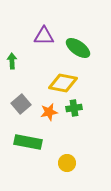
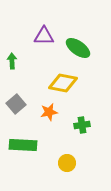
gray square: moved 5 px left
green cross: moved 8 px right, 17 px down
green rectangle: moved 5 px left, 3 px down; rotated 8 degrees counterclockwise
